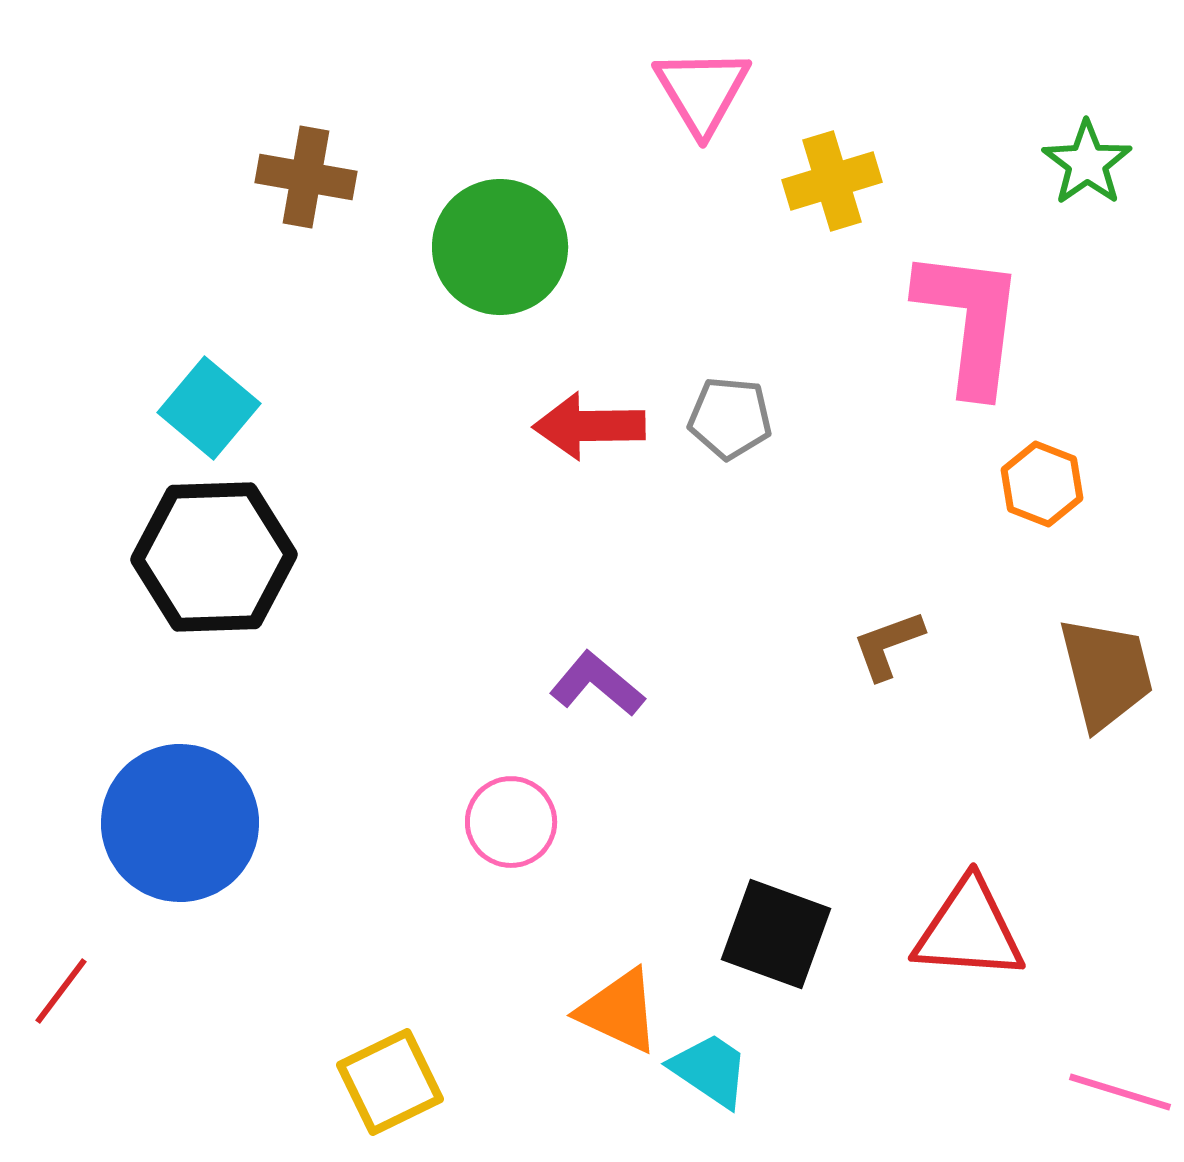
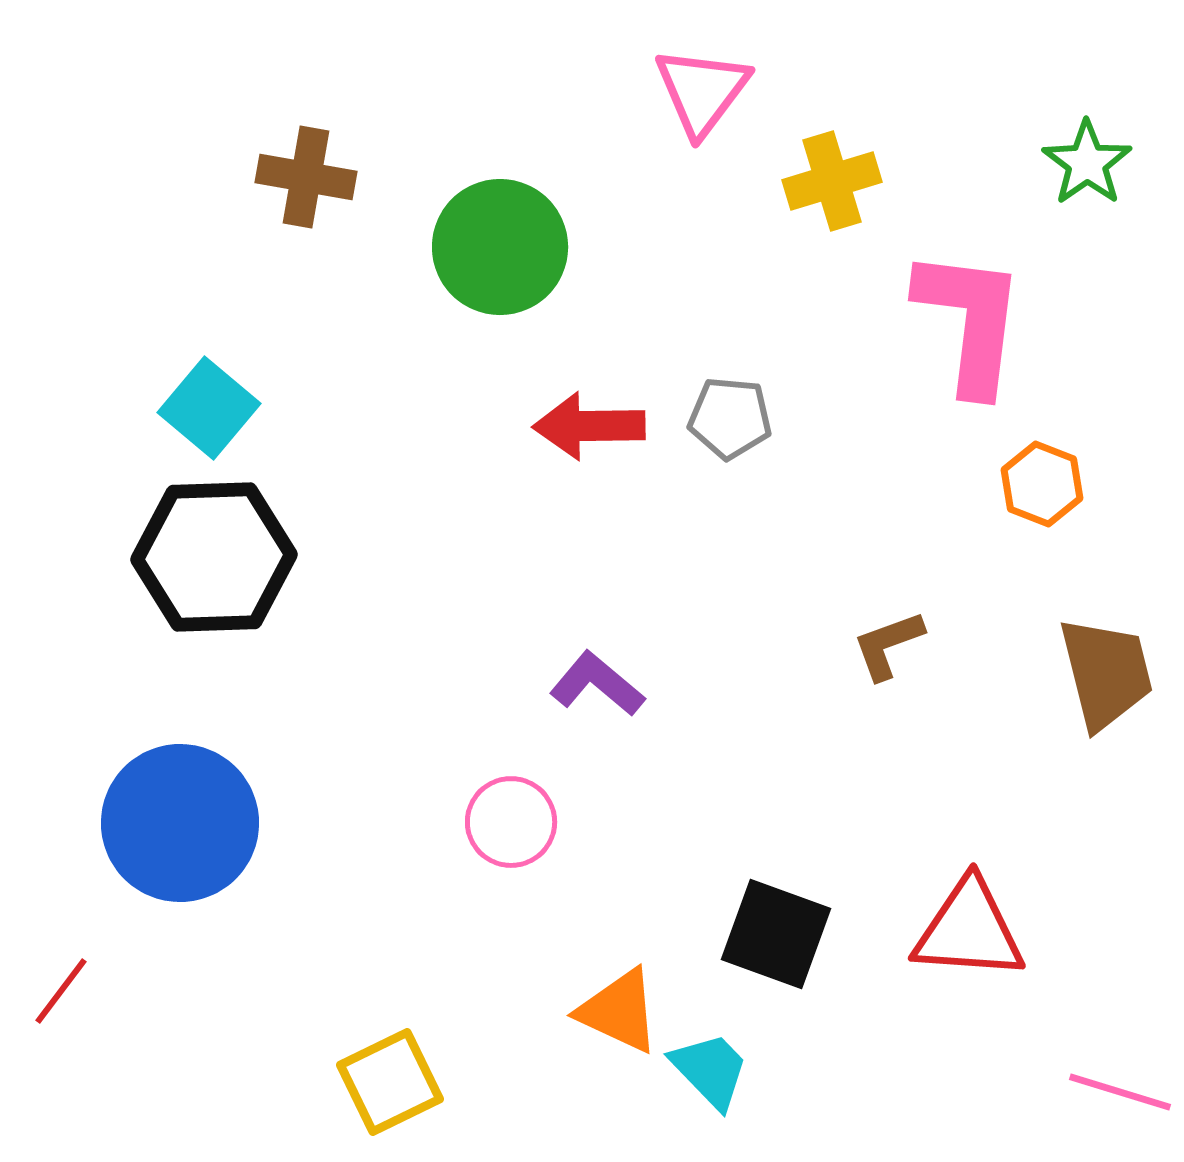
pink triangle: rotated 8 degrees clockwise
cyan trapezoid: rotated 12 degrees clockwise
